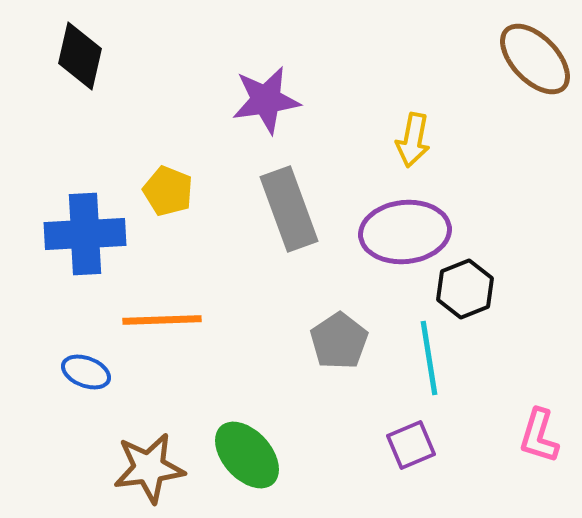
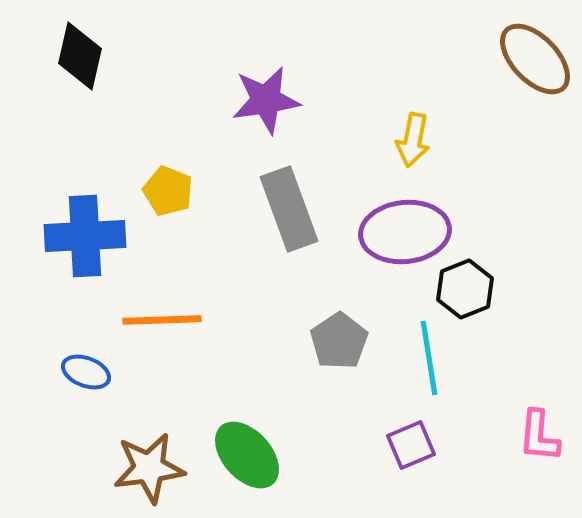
blue cross: moved 2 px down
pink L-shape: rotated 12 degrees counterclockwise
